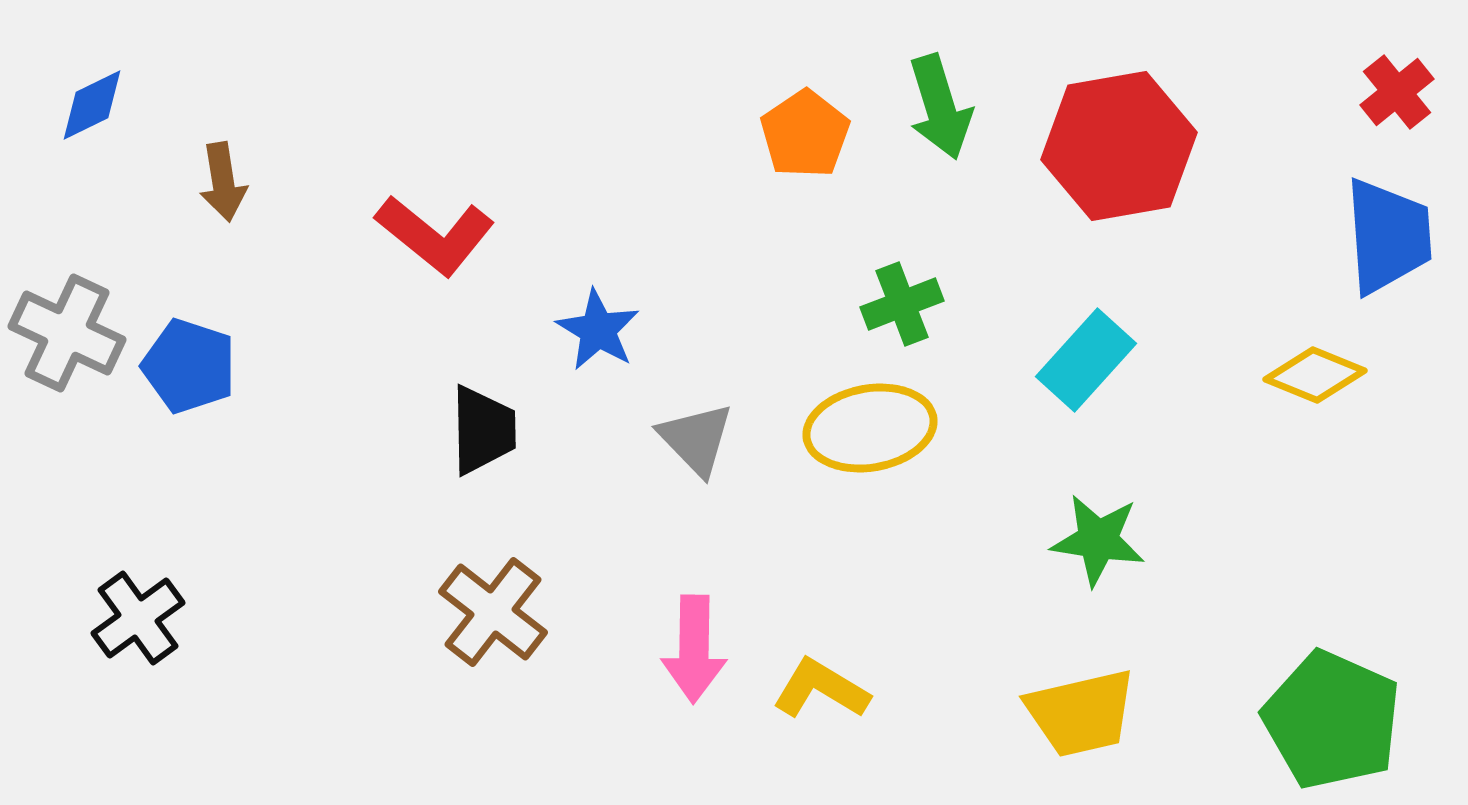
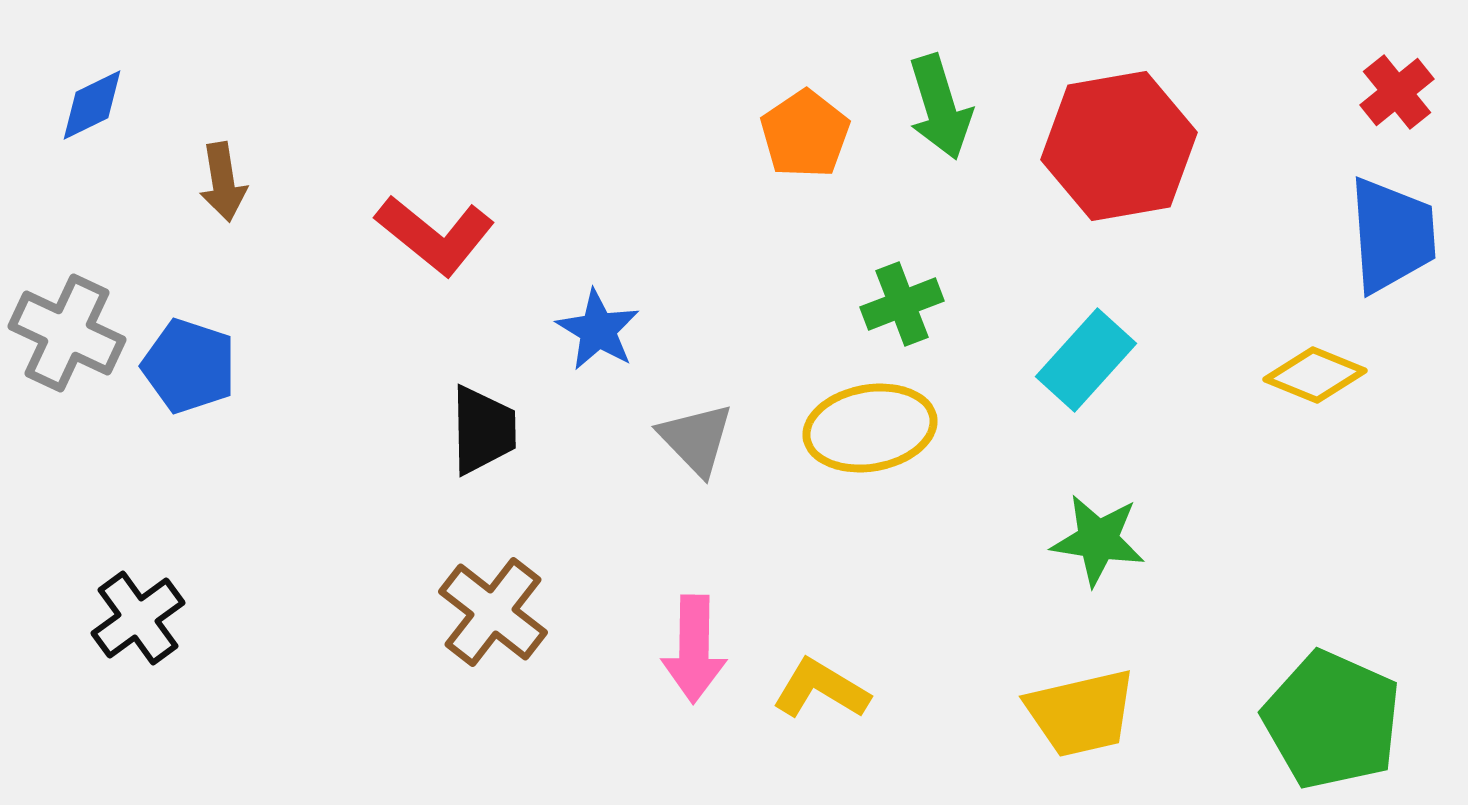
blue trapezoid: moved 4 px right, 1 px up
